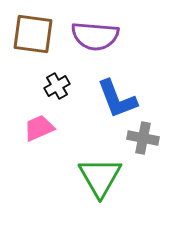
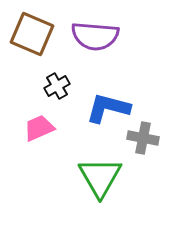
brown square: moved 1 px left; rotated 15 degrees clockwise
blue L-shape: moved 9 px left, 9 px down; rotated 126 degrees clockwise
